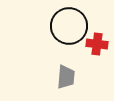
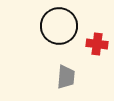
black circle: moved 10 px left
